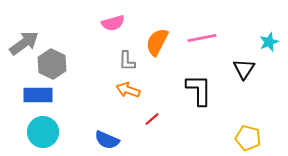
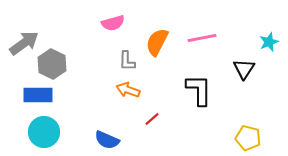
cyan circle: moved 1 px right
